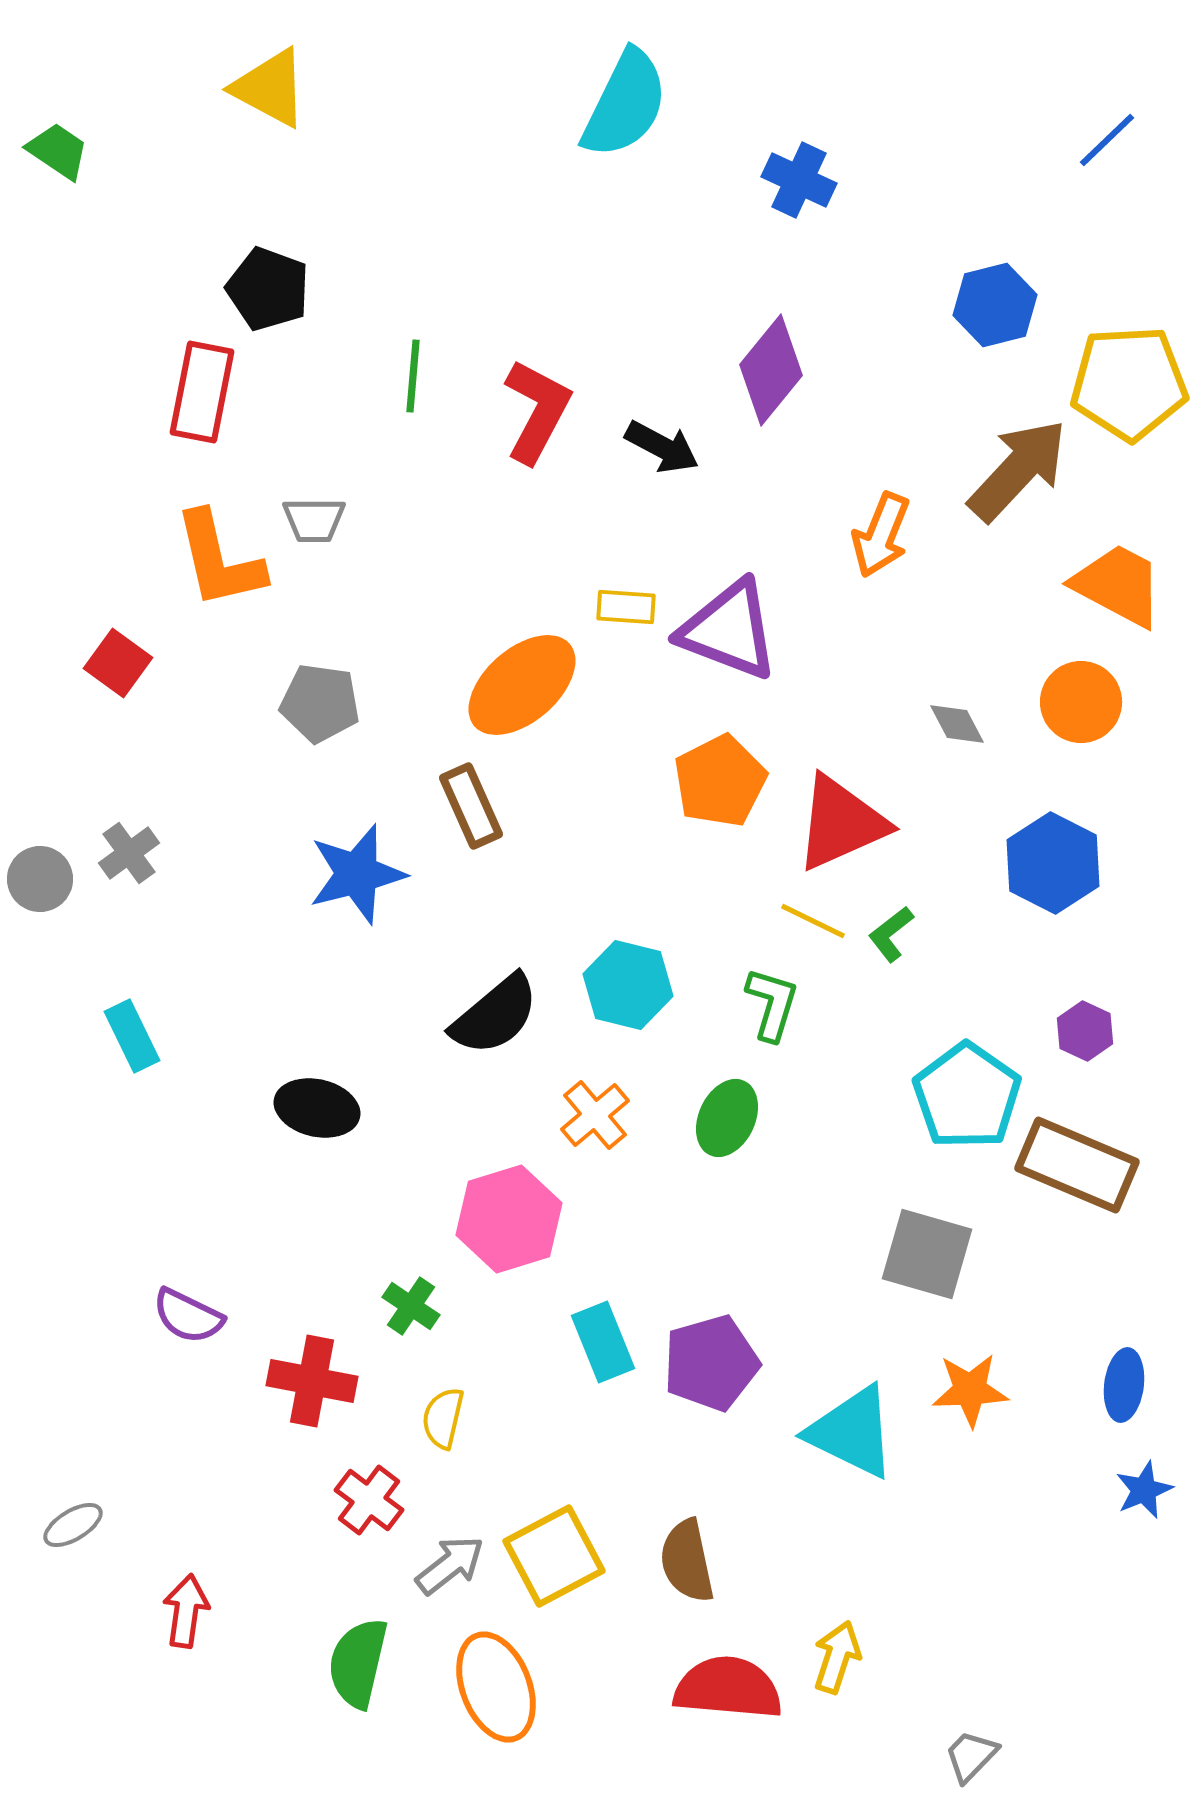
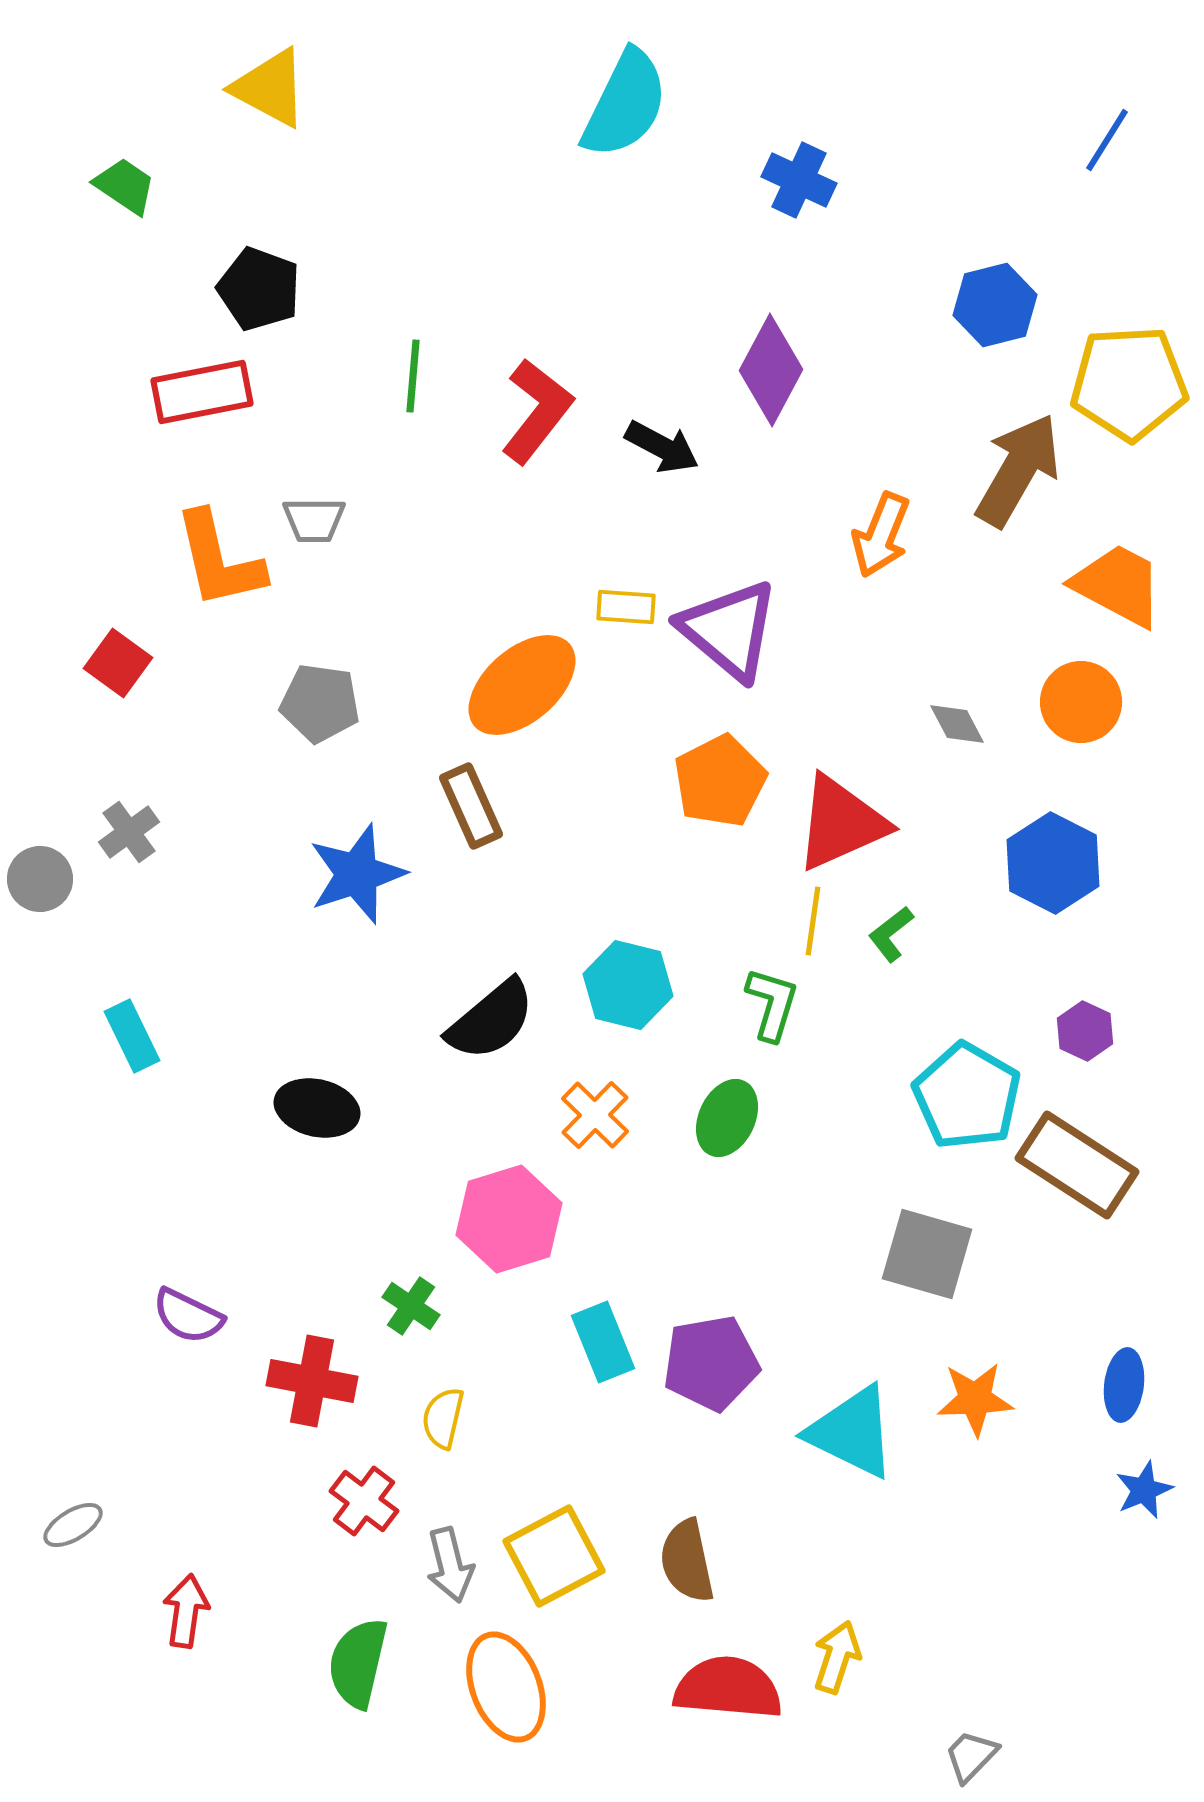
blue line at (1107, 140): rotated 14 degrees counterclockwise
green trapezoid at (58, 151): moved 67 px right, 35 px down
black pentagon at (268, 289): moved 9 px left
purple diamond at (771, 370): rotated 11 degrees counterclockwise
red rectangle at (202, 392): rotated 68 degrees clockwise
red L-shape at (537, 411): rotated 10 degrees clockwise
brown arrow at (1018, 470): rotated 13 degrees counterclockwise
purple triangle at (729, 630): rotated 19 degrees clockwise
gray cross at (129, 853): moved 21 px up
blue star at (357, 874): rotated 4 degrees counterclockwise
yellow line at (813, 921): rotated 72 degrees clockwise
black semicircle at (495, 1015): moved 4 px left, 5 px down
cyan pentagon at (967, 1096): rotated 5 degrees counterclockwise
orange cross at (595, 1115): rotated 6 degrees counterclockwise
brown rectangle at (1077, 1165): rotated 10 degrees clockwise
purple pentagon at (711, 1363): rotated 6 degrees clockwise
orange star at (970, 1390): moved 5 px right, 9 px down
red cross at (369, 1500): moved 5 px left, 1 px down
gray arrow at (450, 1565): rotated 114 degrees clockwise
orange ellipse at (496, 1687): moved 10 px right
